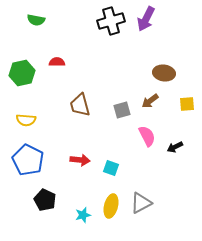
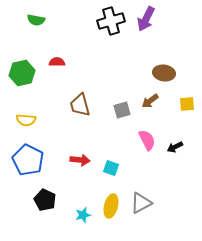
pink semicircle: moved 4 px down
